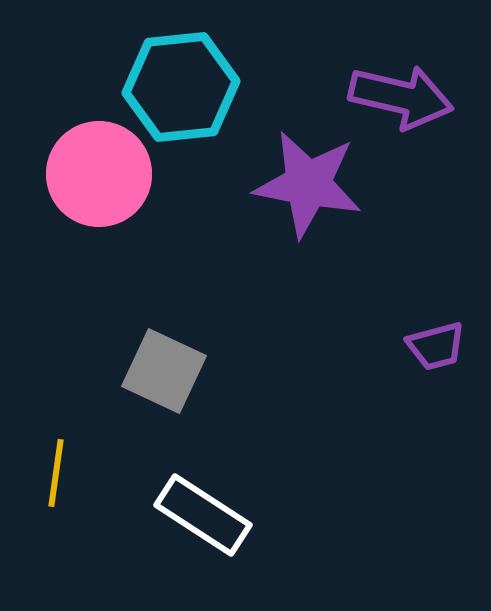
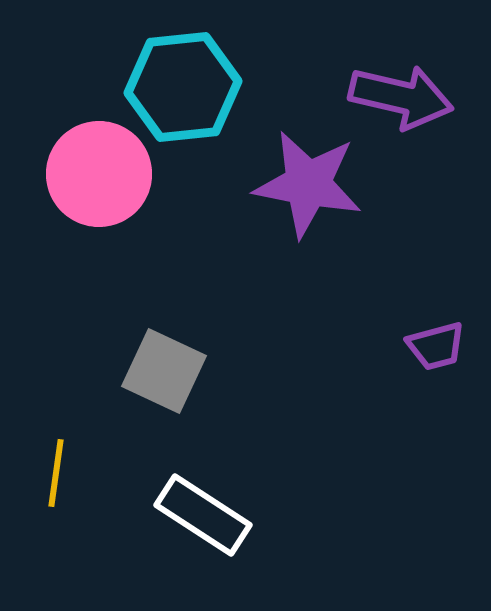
cyan hexagon: moved 2 px right
